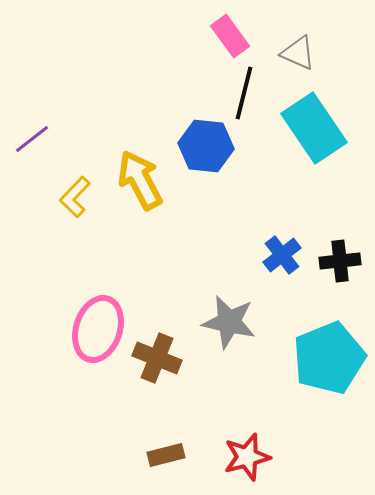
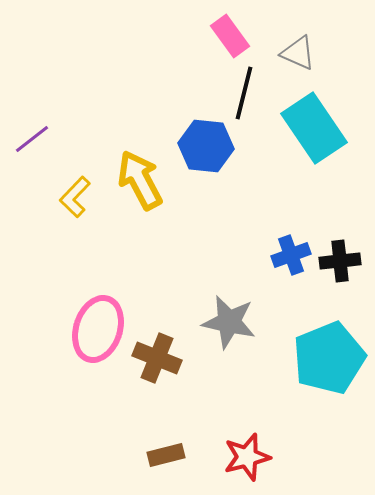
blue cross: moved 9 px right; rotated 18 degrees clockwise
